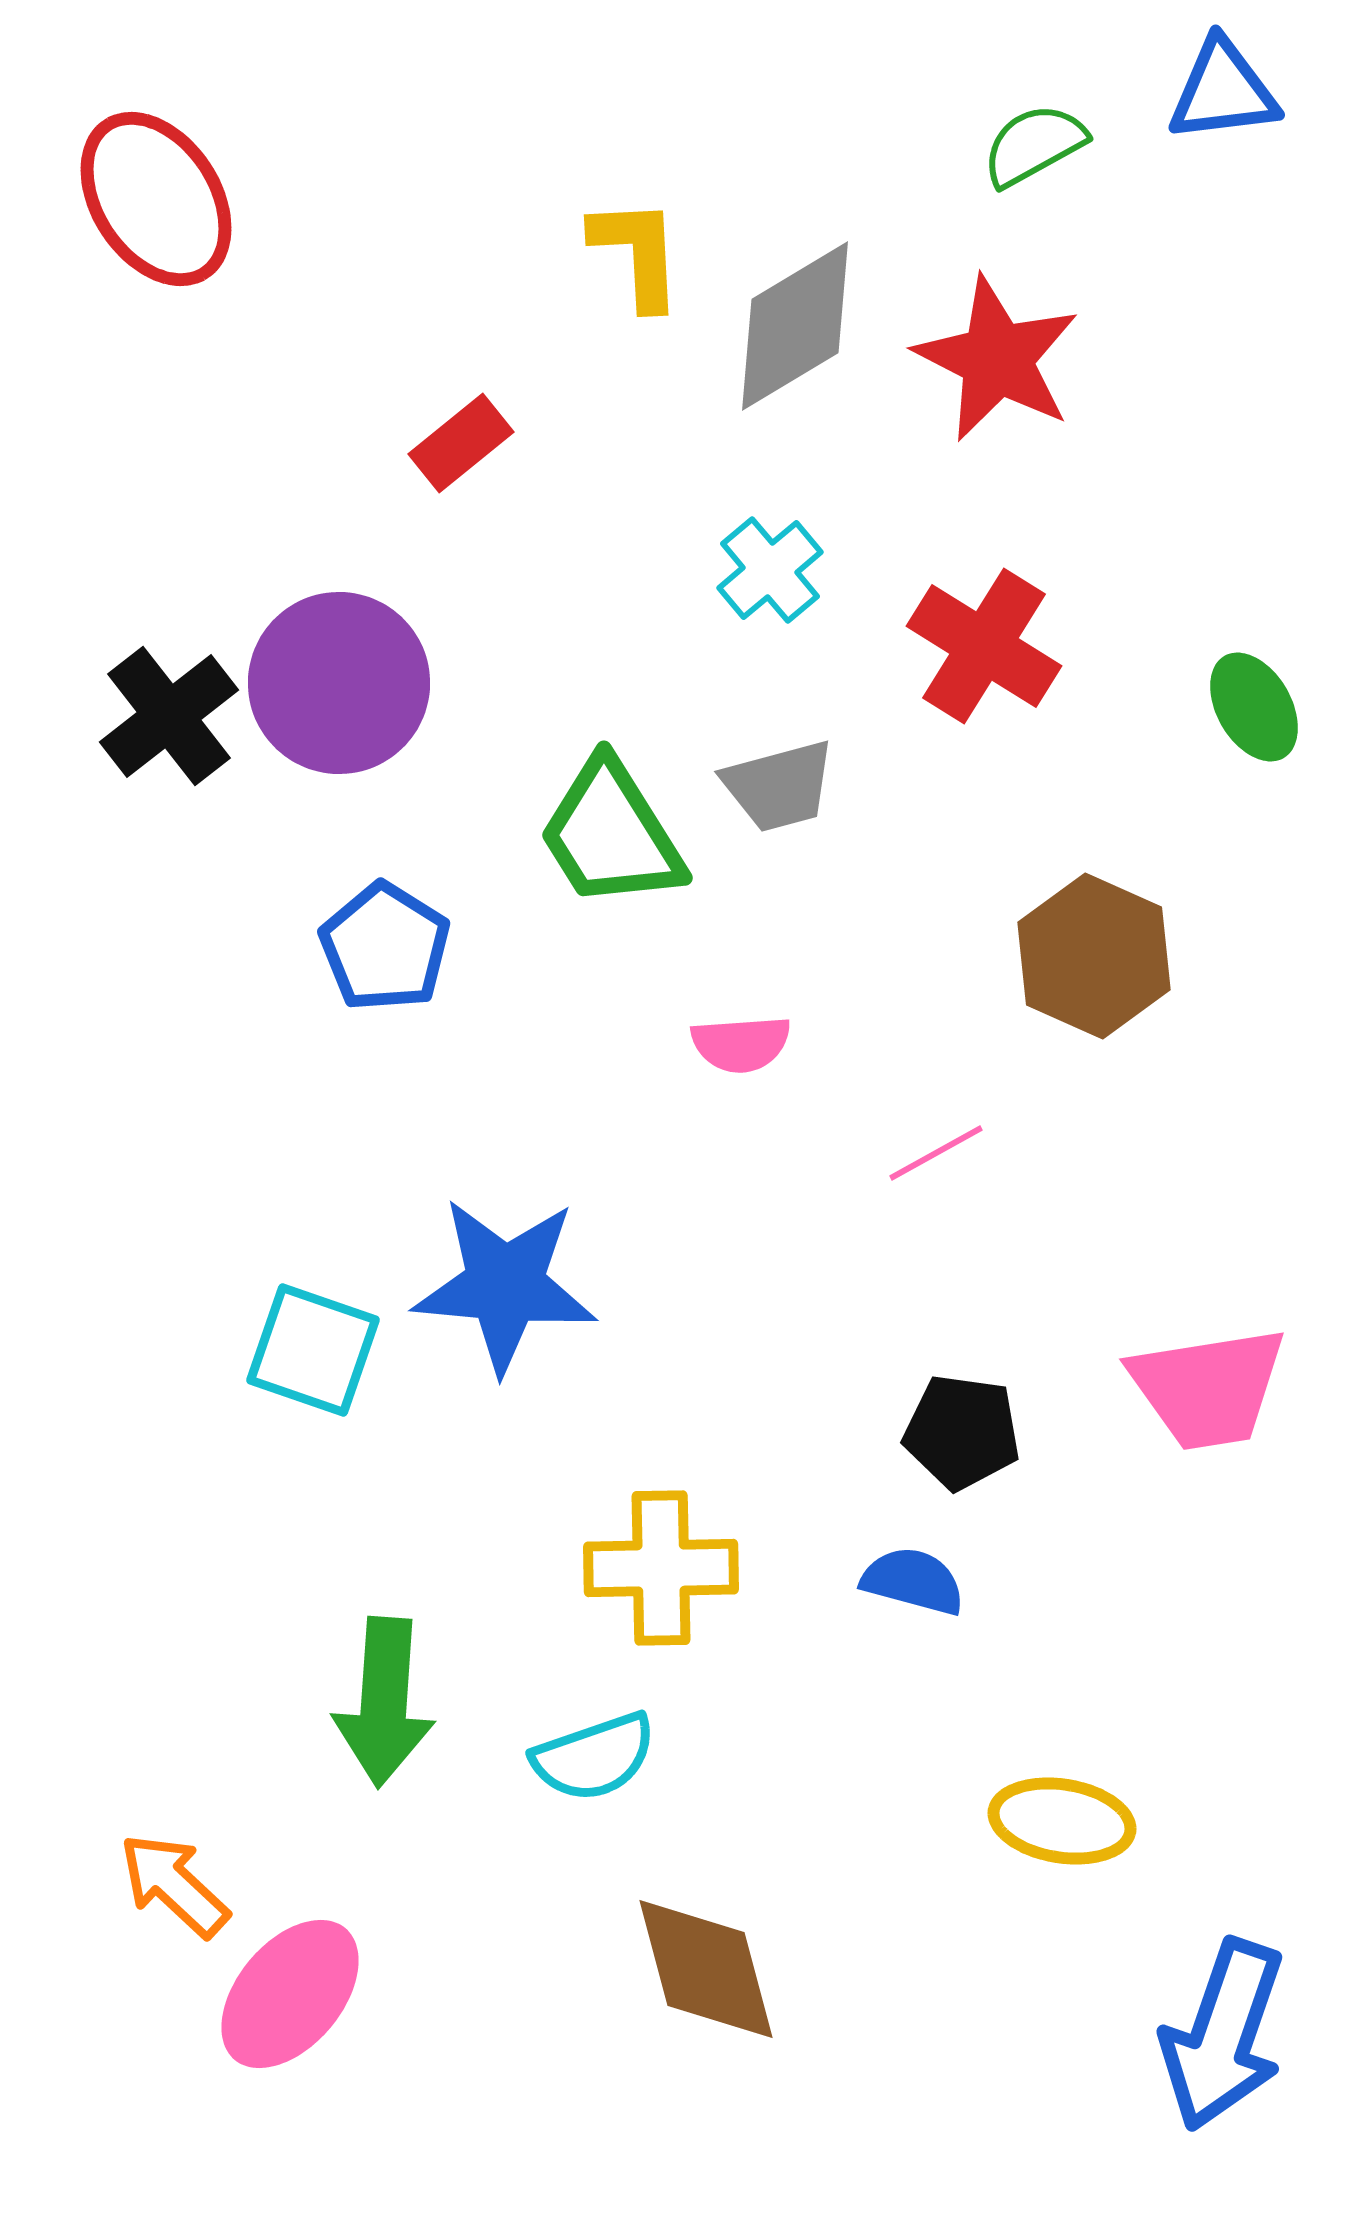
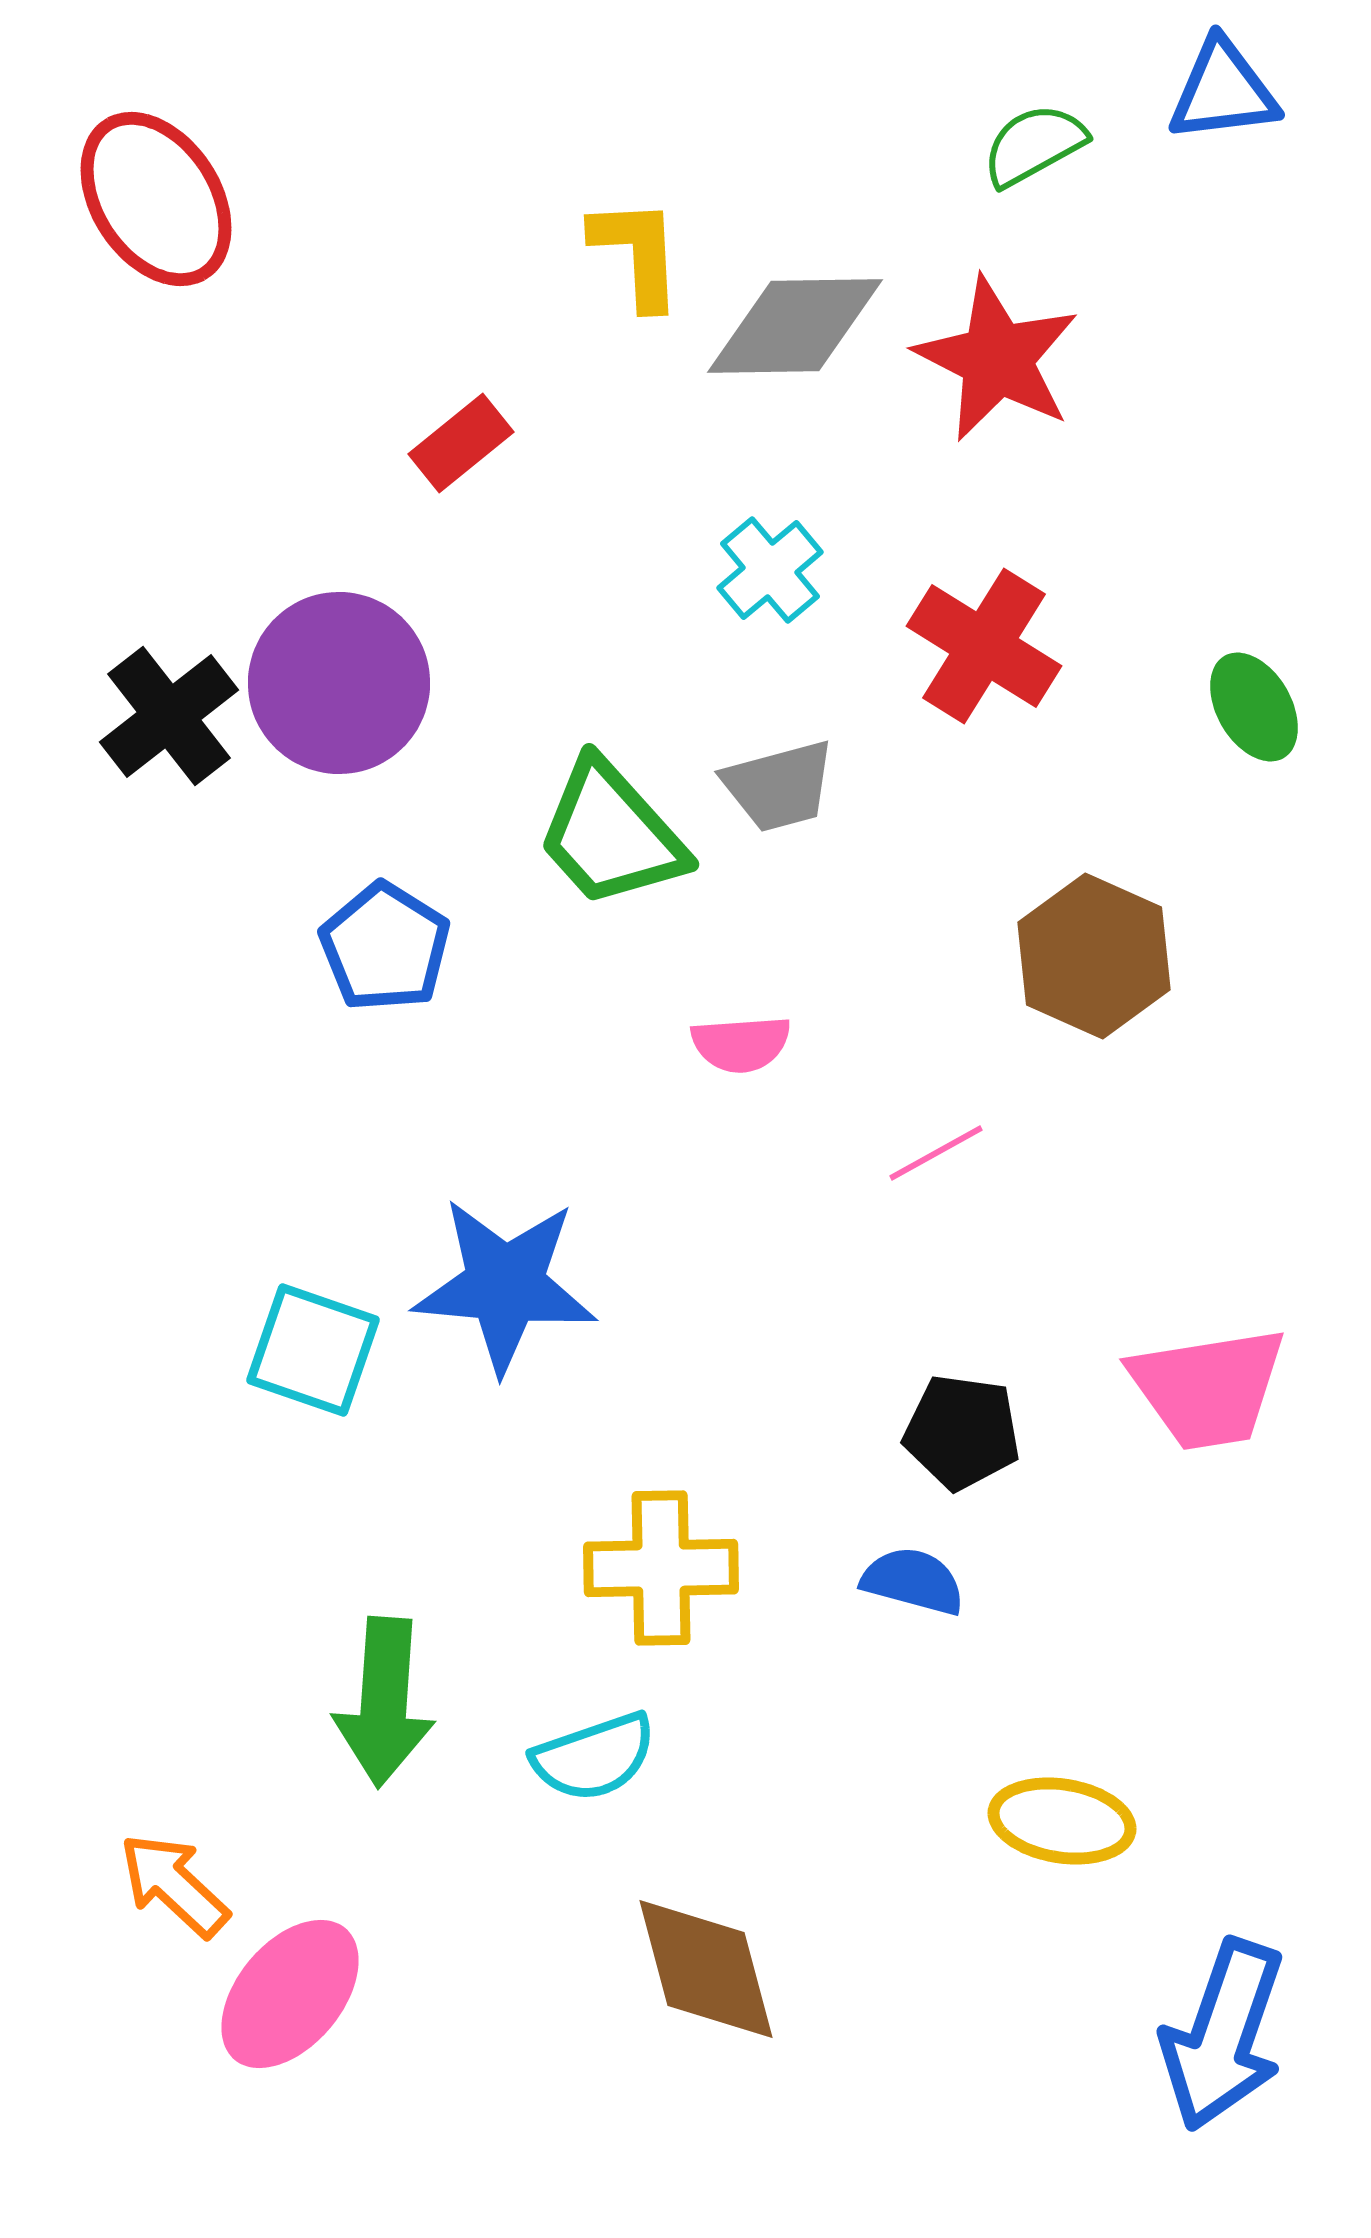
gray diamond: rotated 30 degrees clockwise
green trapezoid: rotated 10 degrees counterclockwise
